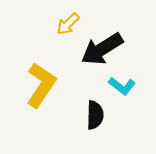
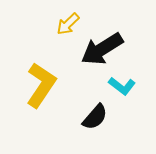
black semicircle: moved 2 px down; rotated 40 degrees clockwise
